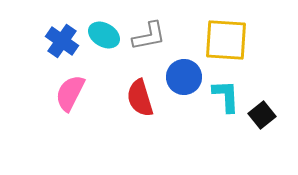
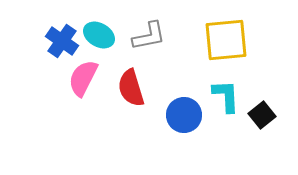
cyan ellipse: moved 5 px left
yellow square: rotated 9 degrees counterclockwise
blue circle: moved 38 px down
pink semicircle: moved 13 px right, 15 px up
red semicircle: moved 9 px left, 10 px up
